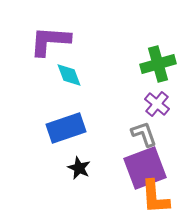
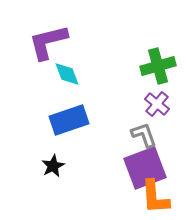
purple L-shape: moved 2 px left, 1 px down; rotated 18 degrees counterclockwise
green cross: moved 2 px down
cyan diamond: moved 2 px left, 1 px up
blue rectangle: moved 3 px right, 8 px up
gray L-shape: moved 1 px down
black star: moved 26 px left, 2 px up; rotated 20 degrees clockwise
